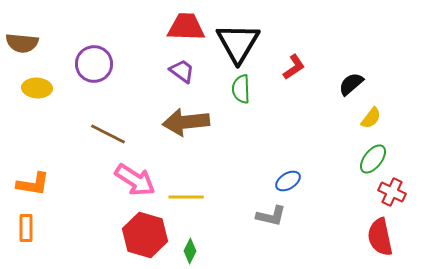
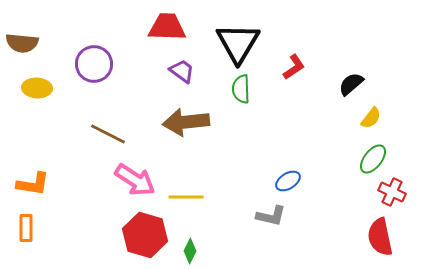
red trapezoid: moved 19 px left
